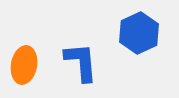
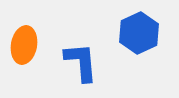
orange ellipse: moved 20 px up
